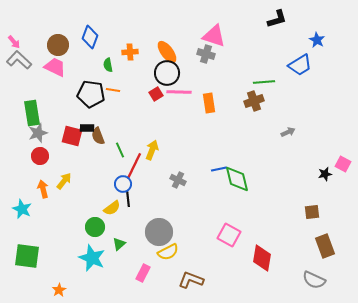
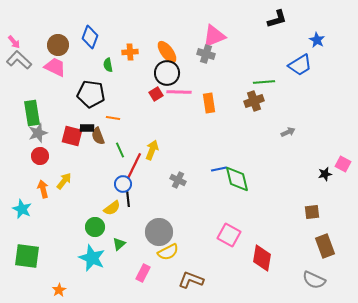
pink triangle at (214, 36): rotated 40 degrees counterclockwise
orange line at (113, 90): moved 28 px down
